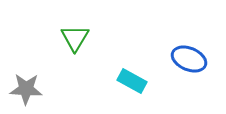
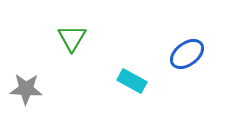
green triangle: moved 3 px left
blue ellipse: moved 2 px left, 5 px up; rotated 60 degrees counterclockwise
